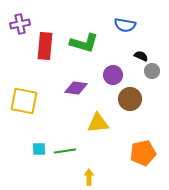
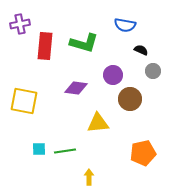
black semicircle: moved 6 px up
gray circle: moved 1 px right
